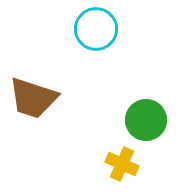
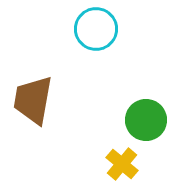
brown trapezoid: moved 2 px down; rotated 82 degrees clockwise
yellow cross: rotated 16 degrees clockwise
